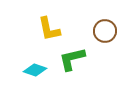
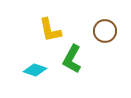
yellow L-shape: moved 1 px right, 1 px down
green L-shape: rotated 48 degrees counterclockwise
